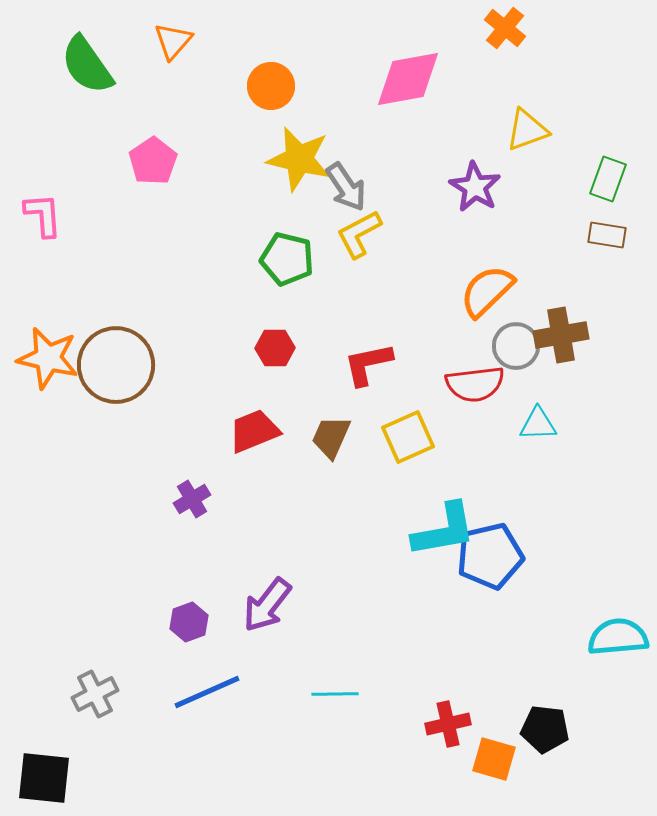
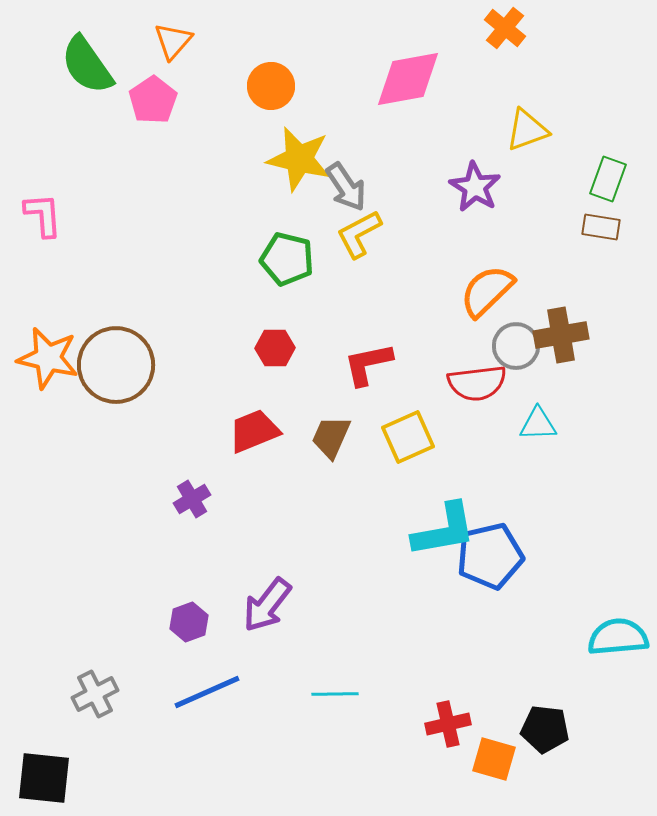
pink pentagon: moved 61 px up
brown rectangle: moved 6 px left, 8 px up
red semicircle: moved 2 px right, 1 px up
